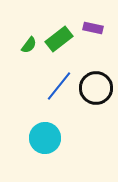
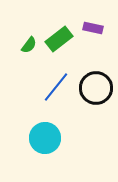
blue line: moved 3 px left, 1 px down
